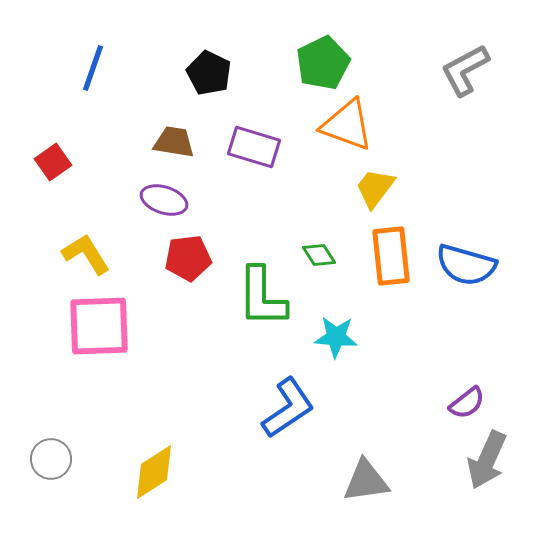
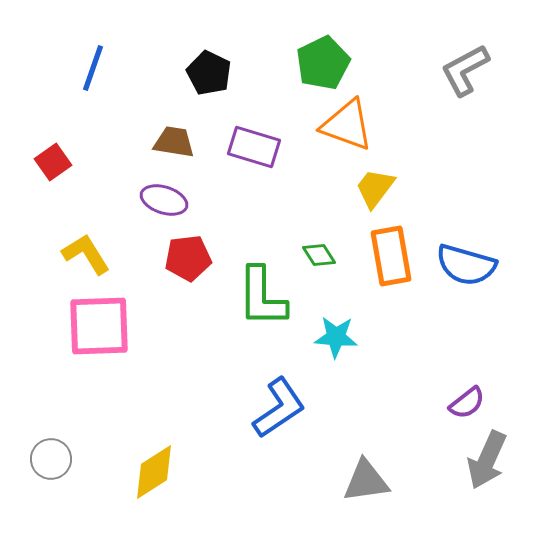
orange rectangle: rotated 4 degrees counterclockwise
blue L-shape: moved 9 px left
